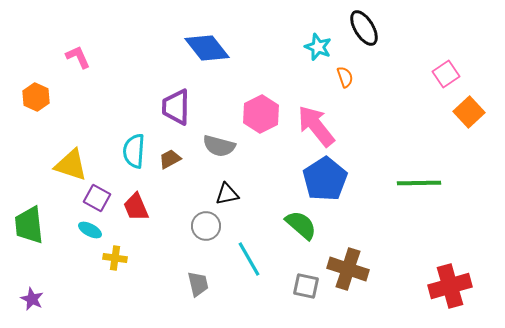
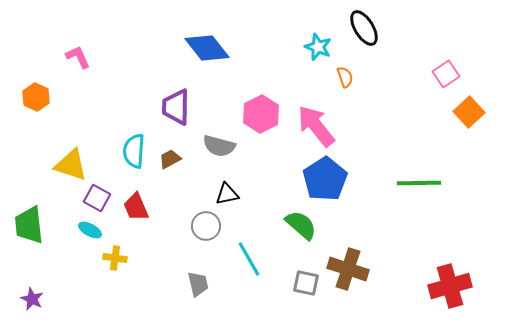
gray square: moved 3 px up
